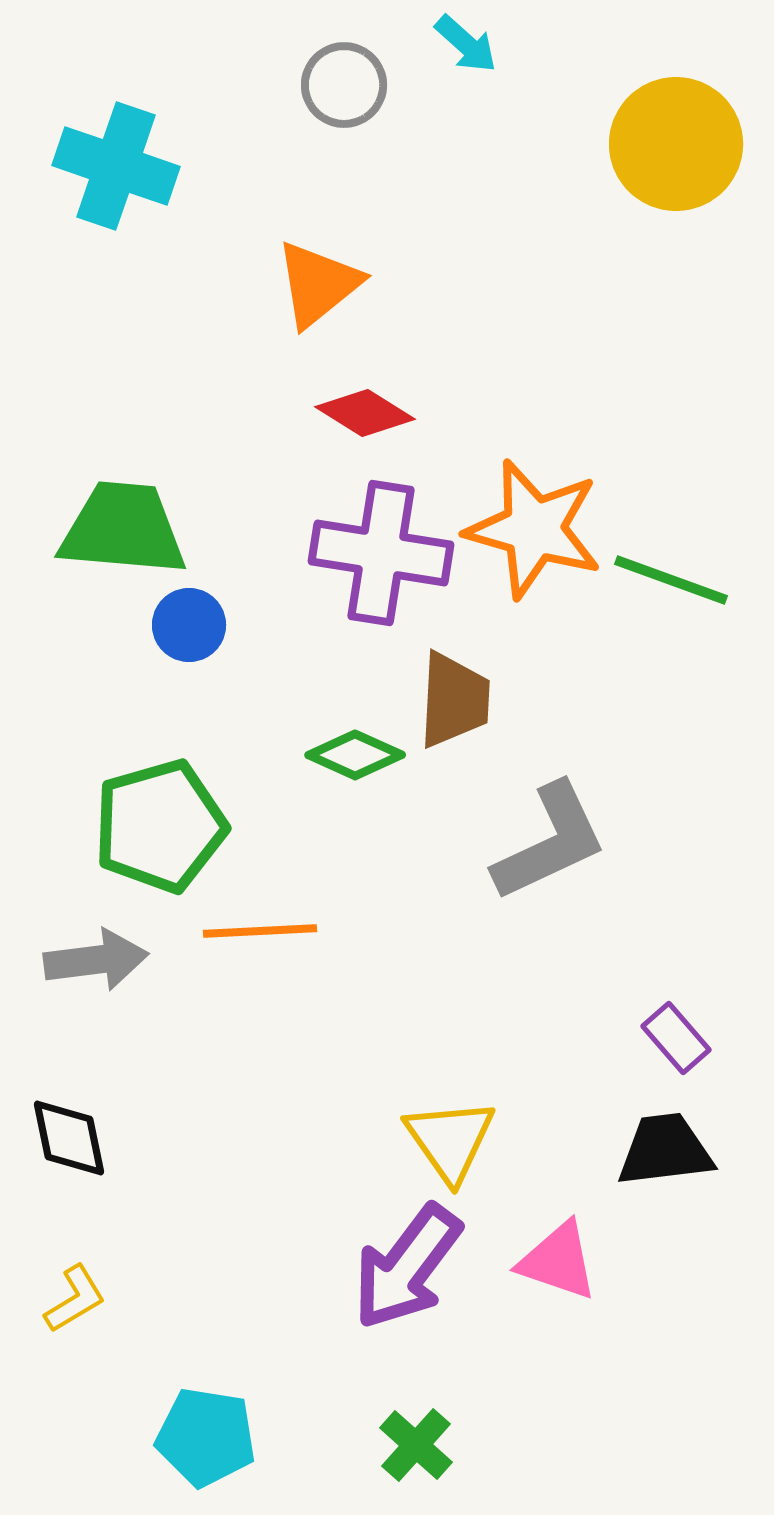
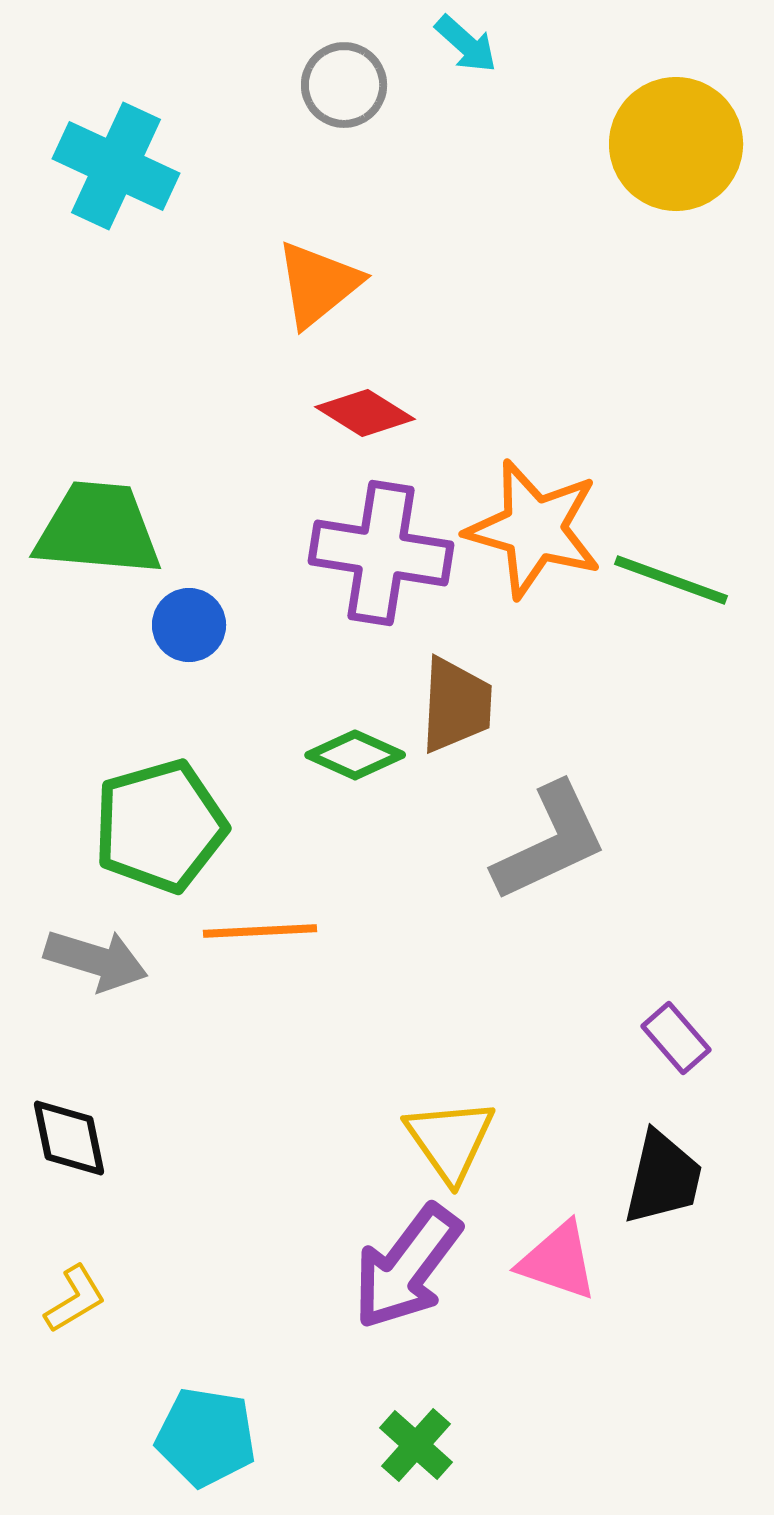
cyan cross: rotated 6 degrees clockwise
green trapezoid: moved 25 px left
brown trapezoid: moved 2 px right, 5 px down
gray arrow: rotated 24 degrees clockwise
black trapezoid: moved 2 px left, 28 px down; rotated 110 degrees clockwise
